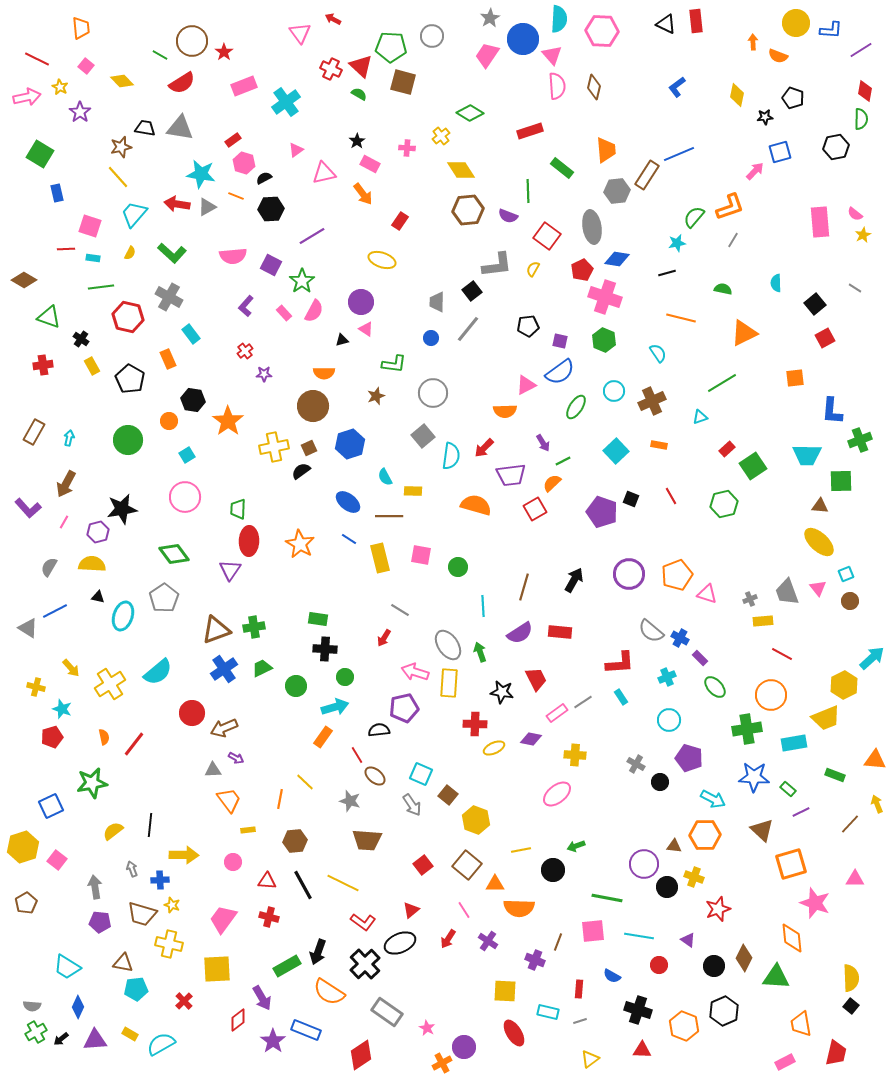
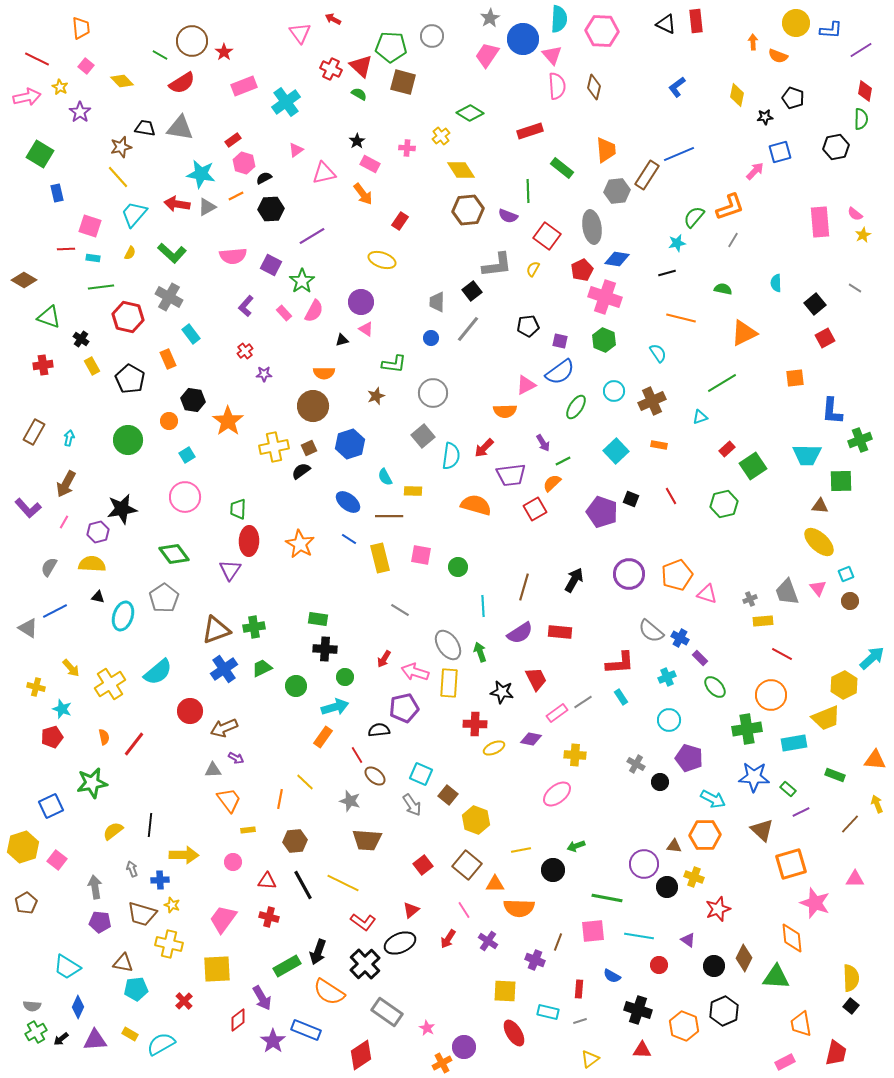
orange line at (236, 196): rotated 49 degrees counterclockwise
red arrow at (384, 638): moved 21 px down
red circle at (192, 713): moved 2 px left, 2 px up
